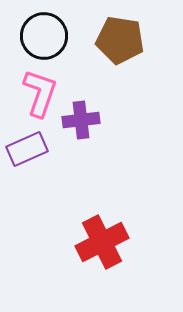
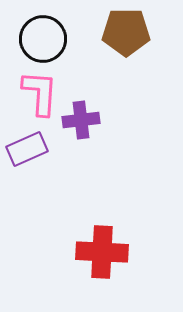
black circle: moved 1 px left, 3 px down
brown pentagon: moved 6 px right, 8 px up; rotated 9 degrees counterclockwise
pink L-shape: rotated 15 degrees counterclockwise
red cross: moved 10 px down; rotated 30 degrees clockwise
